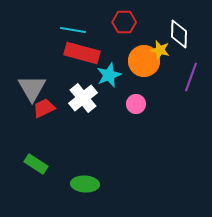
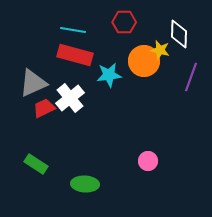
red rectangle: moved 7 px left, 2 px down
cyan star: rotated 15 degrees clockwise
gray triangle: moved 1 px right, 5 px up; rotated 36 degrees clockwise
white cross: moved 13 px left
pink circle: moved 12 px right, 57 px down
